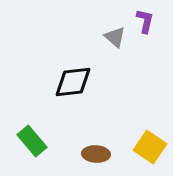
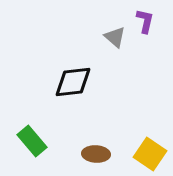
yellow square: moved 7 px down
